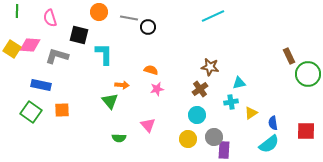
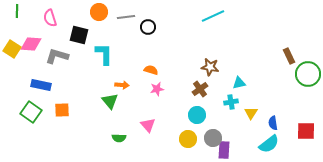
gray line: moved 3 px left, 1 px up; rotated 18 degrees counterclockwise
pink diamond: moved 1 px right, 1 px up
yellow triangle: rotated 24 degrees counterclockwise
gray circle: moved 1 px left, 1 px down
